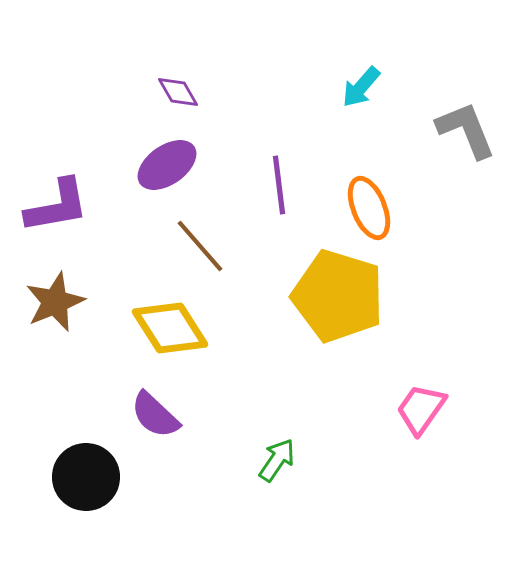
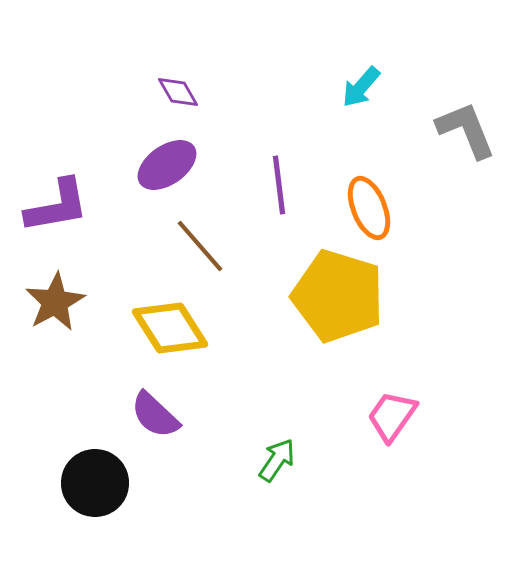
brown star: rotated 6 degrees counterclockwise
pink trapezoid: moved 29 px left, 7 px down
black circle: moved 9 px right, 6 px down
